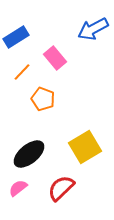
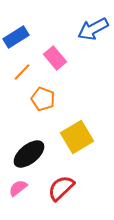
yellow square: moved 8 px left, 10 px up
